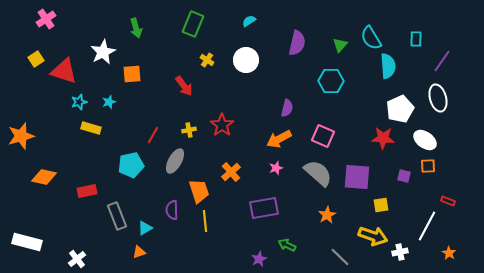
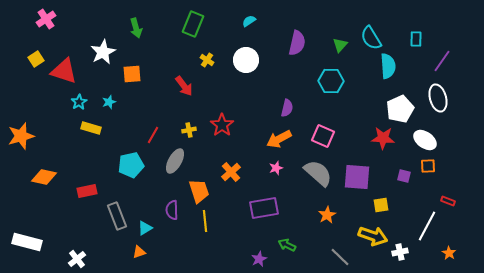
cyan star at (79, 102): rotated 14 degrees counterclockwise
